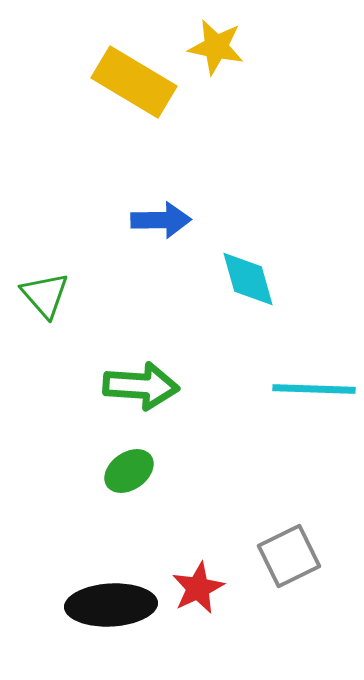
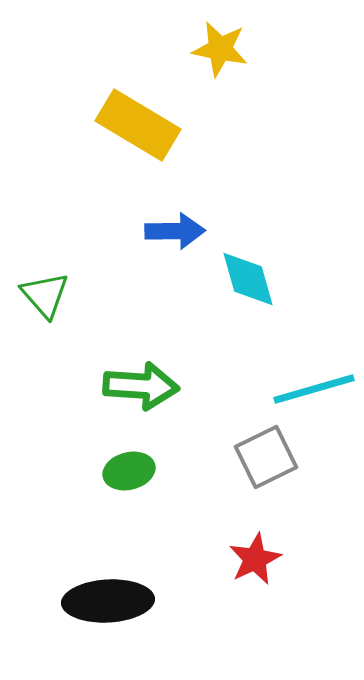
yellow star: moved 4 px right, 2 px down
yellow rectangle: moved 4 px right, 43 px down
blue arrow: moved 14 px right, 11 px down
cyan line: rotated 18 degrees counterclockwise
green ellipse: rotated 21 degrees clockwise
gray square: moved 23 px left, 99 px up
red star: moved 57 px right, 29 px up
black ellipse: moved 3 px left, 4 px up
